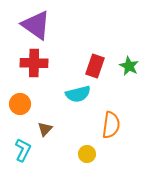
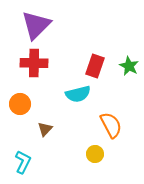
purple triangle: rotated 40 degrees clockwise
orange semicircle: rotated 36 degrees counterclockwise
cyan L-shape: moved 12 px down
yellow circle: moved 8 px right
